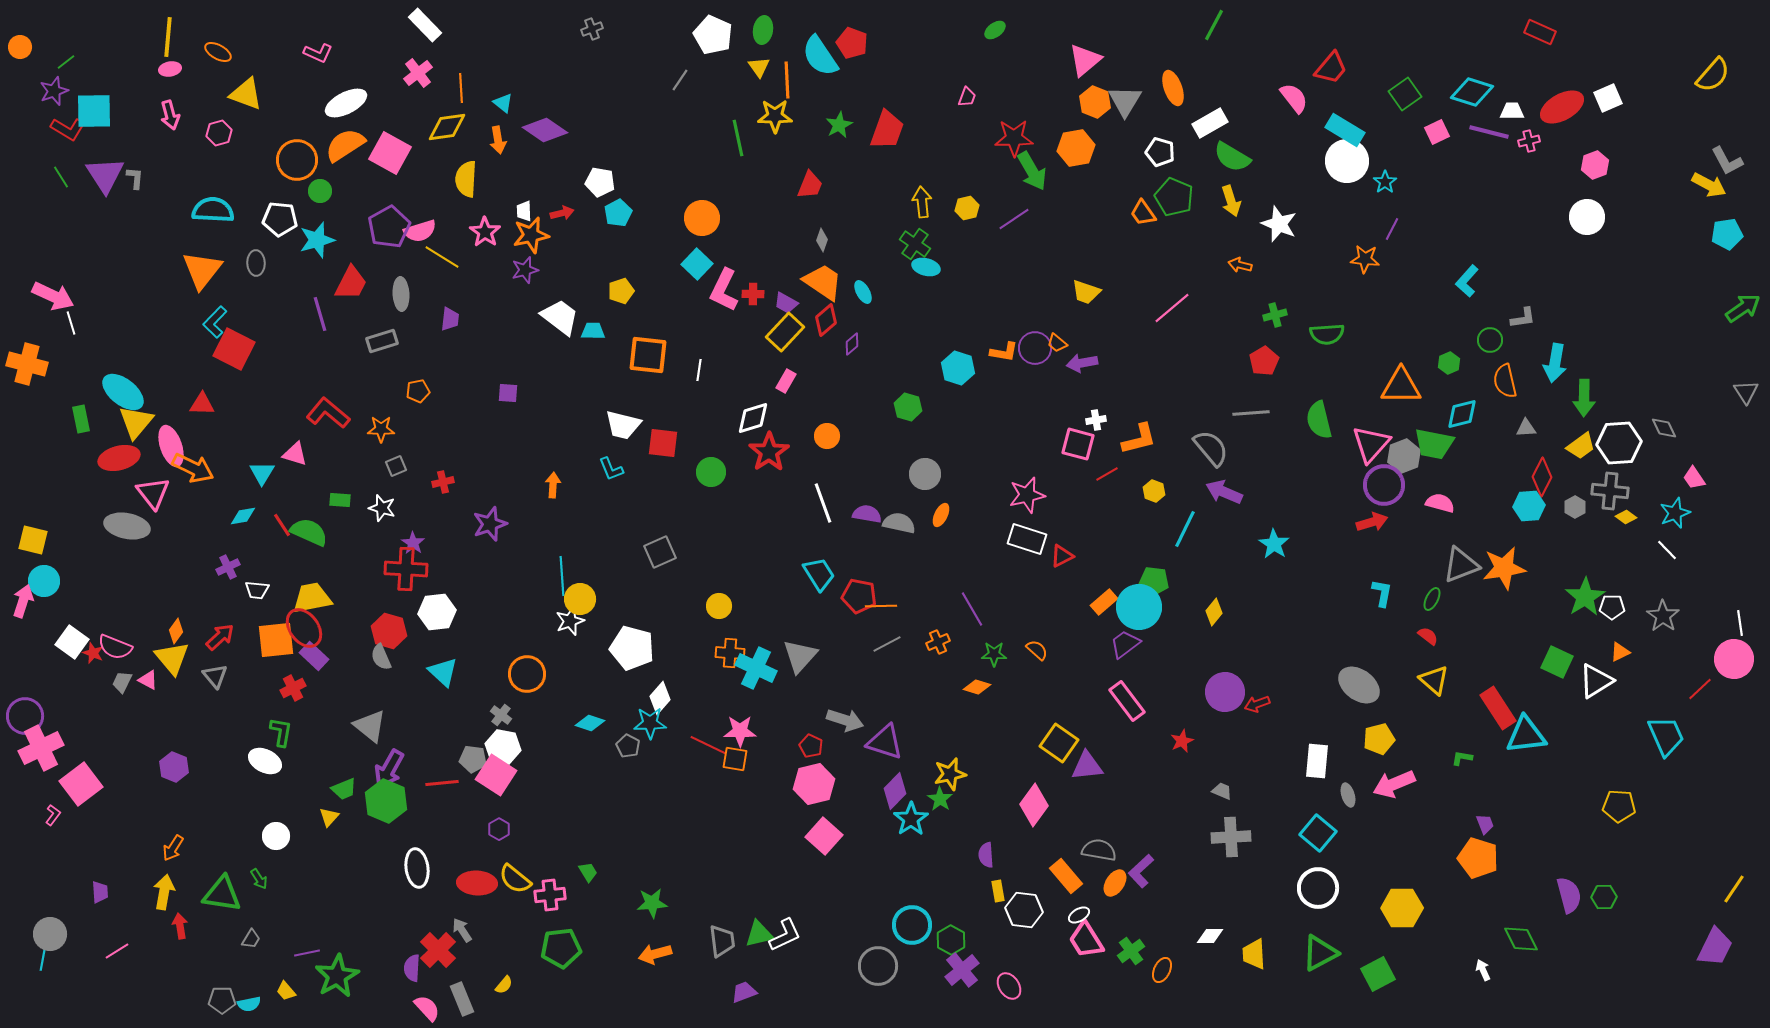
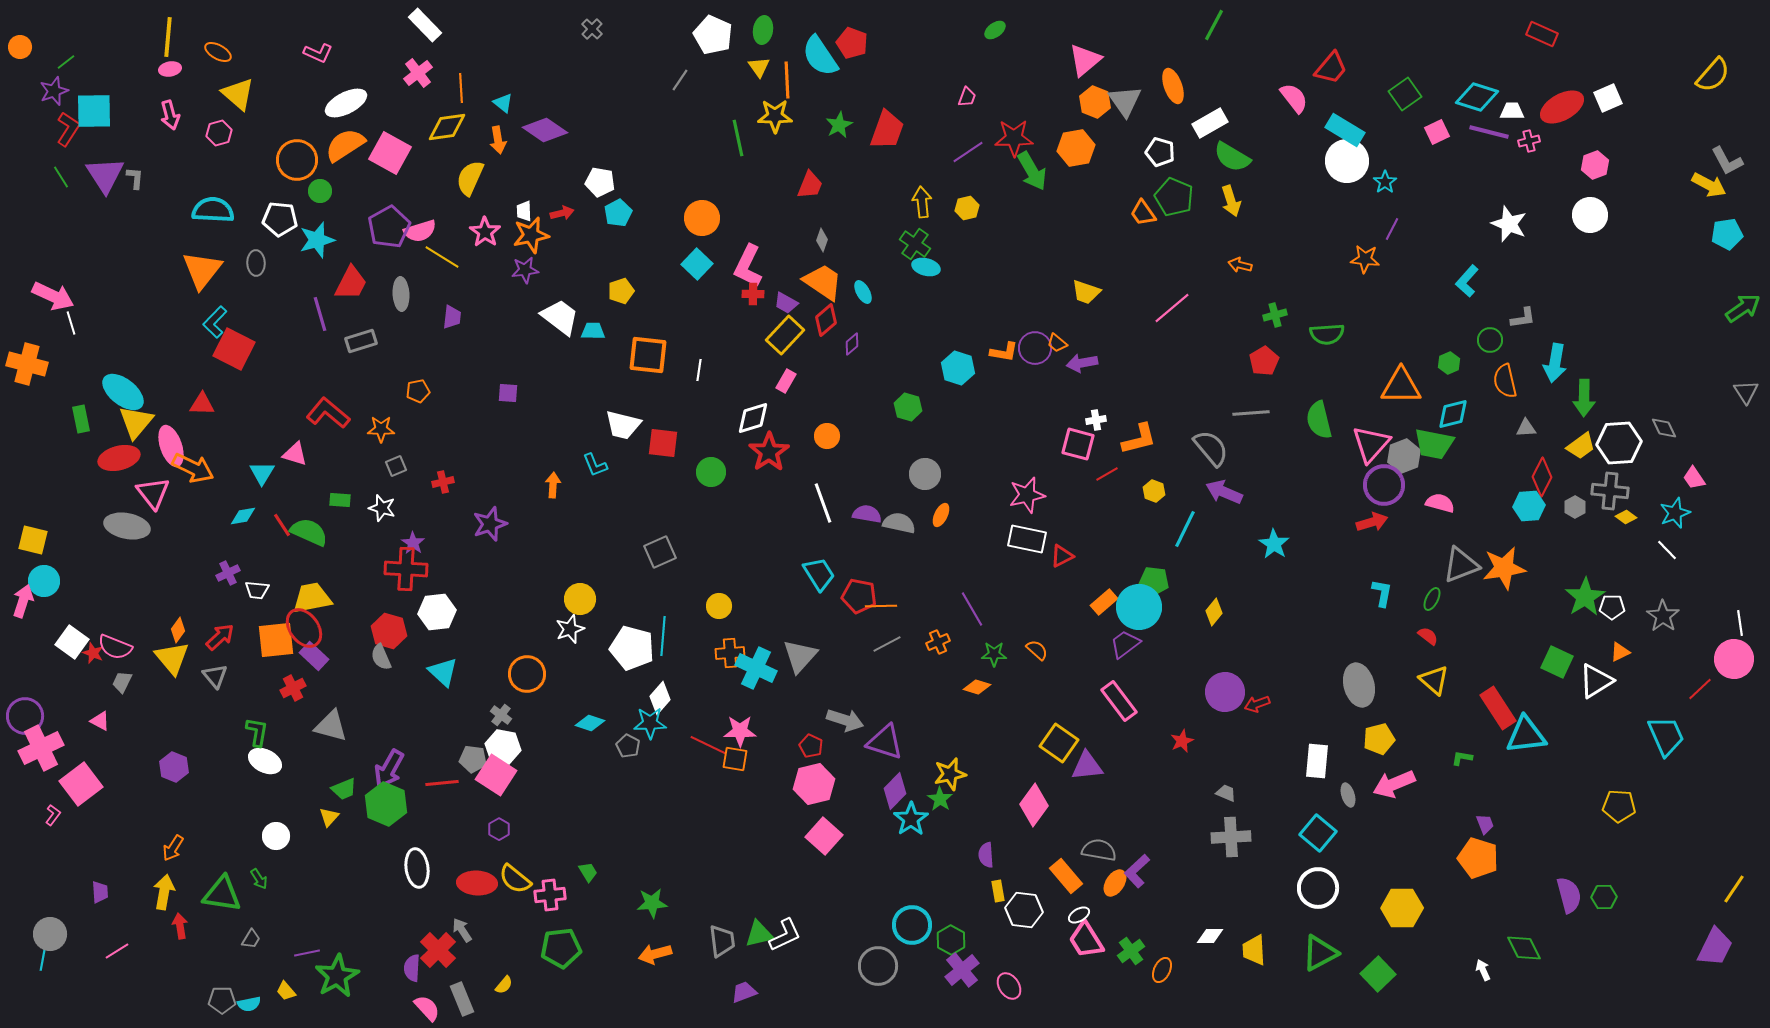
gray cross at (592, 29): rotated 25 degrees counterclockwise
red rectangle at (1540, 32): moved 2 px right, 2 px down
orange ellipse at (1173, 88): moved 2 px up
cyan diamond at (1472, 92): moved 5 px right, 5 px down
yellow triangle at (246, 94): moved 8 px left; rotated 21 degrees clockwise
gray triangle at (1125, 101): rotated 6 degrees counterclockwise
red L-shape at (68, 129): rotated 88 degrees counterclockwise
yellow semicircle at (466, 179): moved 4 px right, 1 px up; rotated 21 degrees clockwise
white circle at (1587, 217): moved 3 px right, 2 px up
purple line at (1014, 219): moved 46 px left, 67 px up
white star at (1279, 224): moved 230 px right
purple star at (525, 270): rotated 8 degrees clockwise
pink L-shape at (724, 290): moved 24 px right, 24 px up
purple trapezoid at (450, 319): moved 2 px right, 2 px up
yellow rectangle at (785, 332): moved 3 px down
gray rectangle at (382, 341): moved 21 px left
cyan diamond at (1462, 414): moved 9 px left
cyan L-shape at (611, 469): moved 16 px left, 4 px up
white rectangle at (1027, 539): rotated 6 degrees counterclockwise
purple cross at (228, 567): moved 6 px down
cyan line at (562, 576): moved 101 px right, 60 px down; rotated 9 degrees clockwise
white star at (570, 621): moved 8 px down
orange diamond at (176, 631): moved 2 px right, 1 px up
orange cross at (730, 653): rotated 8 degrees counterclockwise
pink triangle at (148, 680): moved 48 px left, 41 px down
gray ellipse at (1359, 685): rotated 39 degrees clockwise
pink rectangle at (1127, 701): moved 8 px left
gray triangle at (370, 726): moved 39 px left; rotated 24 degrees counterclockwise
green L-shape at (281, 732): moved 24 px left
gray trapezoid at (1222, 791): moved 4 px right, 2 px down
green hexagon at (386, 801): moved 3 px down
purple L-shape at (1141, 871): moved 4 px left
green diamond at (1521, 939): moved 3 px right, 9 px down
yellow trapezoid at (1254, 954): moved 4 px up
green square at (1378, 974): rotated 16 degrees counterclockwise
